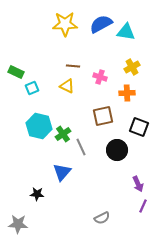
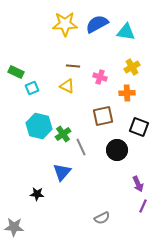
blue semicircle: moved 4 px left
gray star: moved 4 px left, 3 px down
